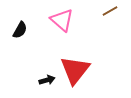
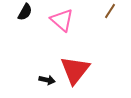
brown line: rotated 28 degrees counterclockwise
black semicircle: moved 5 px right, 18 px up
black arrow: rotated 28 degrees clockwise
